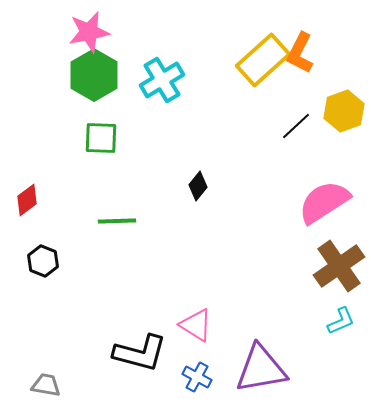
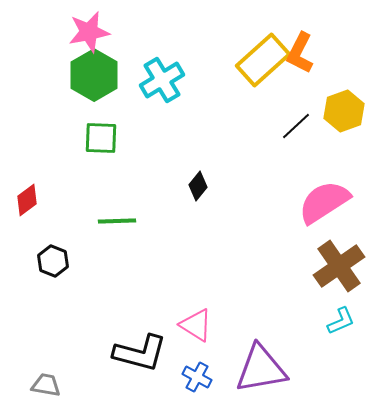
black hexagon: moved 10 px right
